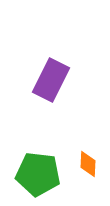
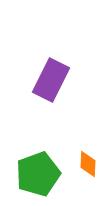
green pentagon: rotated 27 degrees counterclockwise
